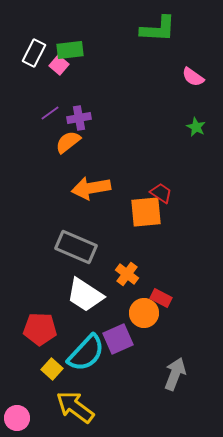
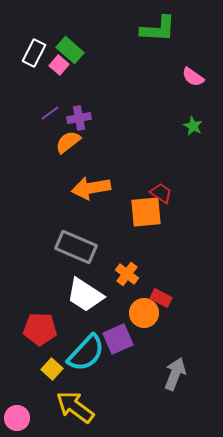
green rectangle: rotated 48 degrees clockwise
green star: moved 3 px left, 1 px up
